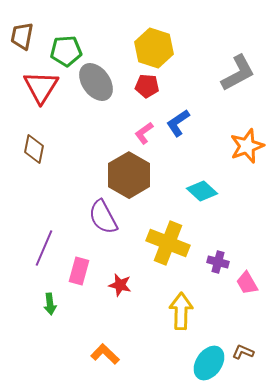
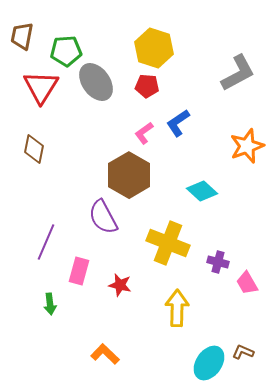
purple line: moved 2 px right, 6 px up
yellow arrow: moved 4 px left, 3 px up
